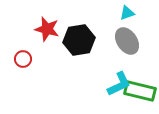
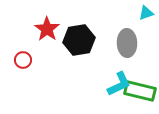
cyan triangle: moved 19 px right
red star: rotated 20 degrees clockwise
gray ellipse: moved 2 px down; rotated 32 degrees clockwise
red circle: moved 1 px down
